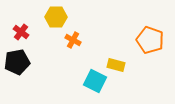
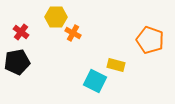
orange cross: moved 7 px up
